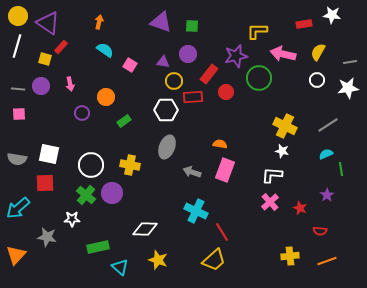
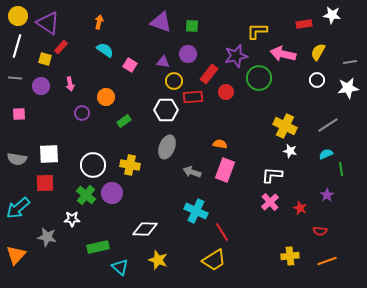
gray line at (18, 89): moved 3 px left, 11 px up
white star at (282, 151): moved 8 px right
white square at (49, 154): rotated 15 degrees counterclockwise
white circle at (91, 165): moved 2 px right
yellow trapezoid at (214, 260): rotated 10 degrees clockwise
